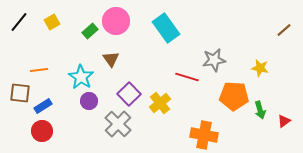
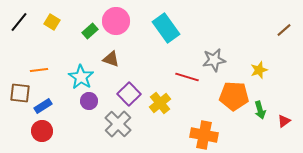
yellow square: rotated 28 degrees counterclockwise
brown triangle: rotated 36 degrees counterclockwise
yellow star: moved 1 px left, 2 px down; rotated 30 degrees counterclockwise
